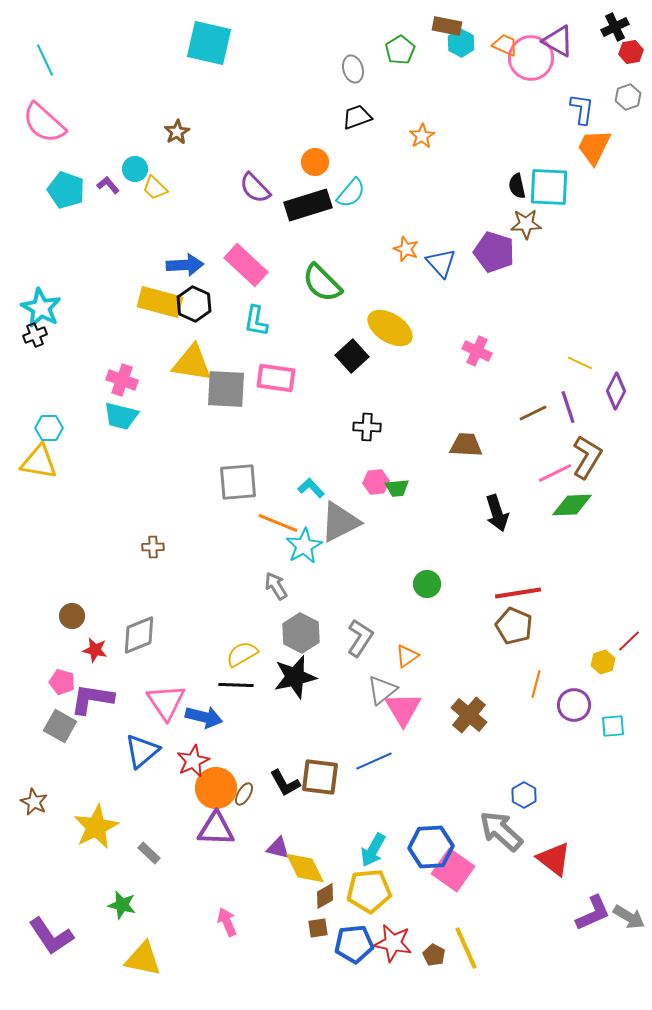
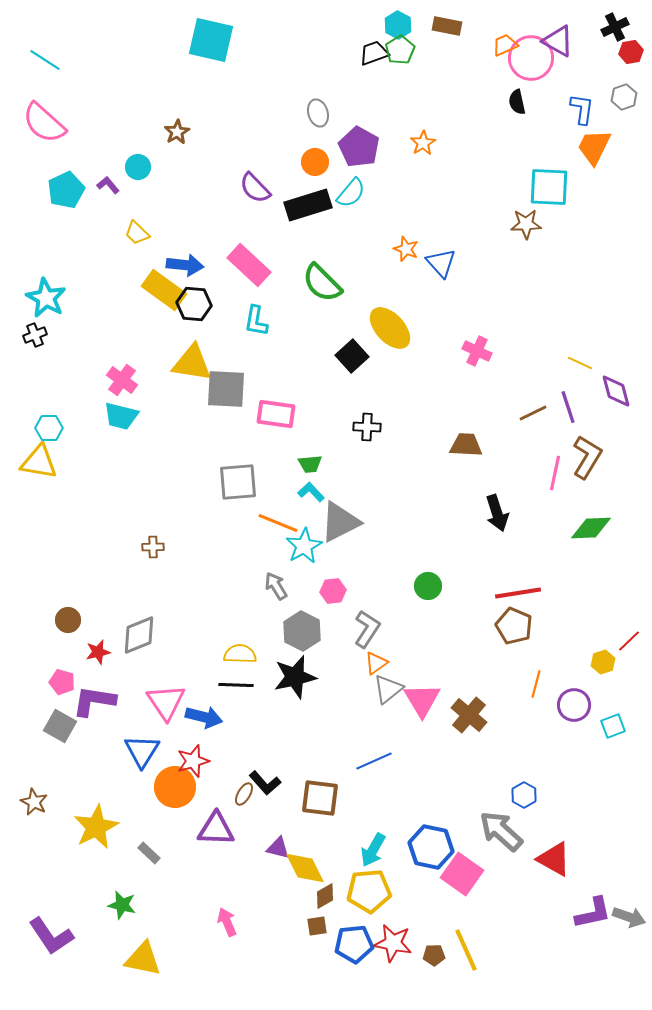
cyan square at (209, 43): moved 2 px right, 3 px up
cyan hexagon at (461, 43): moved 63 px left, 18 px up
orange trapezoid at (505, 45): rotated 48 degrees counterclockwise
cyan line at (45, 60): rotated 32 degrees counterclockwise
gray ellipse at (353, 69): moved 35 px left, 44 px down
gray hexagon at (628, 97): moved 4 px left
black trapezoid at (357, 117): moved 17 px right, 64 px up
orange star at (422, 136): moved 1 px right, 7 px down
cyan circle at (135, 169): moved 3 px right, 2 px up
black semicircle at (517, 186): moved 84 px up
yellow trapezoid at (155, 188): moved 18 px left, 45 px down
cyan pentagon at (66, 190): rotated 27 degrees clockwise
purple pentagon at (494, 252): moved 135 px left, 105 px up; rotated 12 degrees clockwise
blue arrow at (185, 265): rotated 9 degrees clockwise
pink rectangle at (246, 265): moved 3 px right
yellow rectangle at (160, 302): moved 4 px right, 12 px up; rotated 21 degrees clockwise
black hexagon at (194, 304): rotated 20 degrees counterclockwise
cyan star at (41, 308): moved 5 px right, 10 px up
yellow ellipse at (390, 328): rotated 15 degrees clockwise
pink rectangle at (276, 378): moved 36 px down
pink cross at (122, 380): rotated 16 degrees clockwise
purple diamond at (616, 391): rotated 42 degrees counterclockwise
pink line at (555, 473): rotated 52 degrees counterclockwise
pink hexagon at (376, 482): moved 43 px left, 109 px down
cyan L-shape at (311, 488): moved 4 px down
green trapezoid at (397, 488): moved 87 px left, 24 px up
green diamond at (572, 505): moved 19 px right, 23 px down
green circle at (427, 584): moved 1 px right, 2 px down
brown circle at (72, 616): moved 4 px left, 4 px down
gray hexagon at (301, 633): moved 1 px right, 2 px up
gray L-shape at (360, 638): moved 7 px right, 9 px up
red star at (95, 650): moved 3 px right, 2 px down; rotated 25 degrees counterclockwise
yellow semicircle at (242, 654): moved 2 px left; rotated 32 degrees clockwise
orange triangle at (407, 656): moved 31 px left, 7 px down
gray triangle at (382, 690): moved 6 px right, 1 px up
purple L-shape at (92, 699): moved 2 px right, 2 px down
pink triangle at (403, 709): moved 19 px right, 9 px up
cyan square at (613, 726): rotated 15 degrees counterclockwise
blue triangle at (142, 751): rotated 18 degrees counterclockwise
red star at (193, 761): rotated 8 degrees clockwise
brown square at (320, 777): moved 21 px down
black L-shape at (285, 783): moved 20 px left; rotated 12 degrees counterclockwise
orange circle at (216, 788): moved 41 px left, 1 px up
blue hexagon at (431, 847): rotated 15 degrees clockwise
red triangle at (554, 859): rotated 9 degrees counterclockwise
pink square at (453, 870): moved 9 px right, 4 px down
purple L-shape at (593, 913): rotated 12 degrees clockwise
gray arrow at (629, 917): rotated 12 degrees counterclockwise
brown square at (318, 928): moved 1 px left, 2 px up
yellow line at (466, 948): moved 2 px down
brown pentagon at (434, 955): rotated 30 degrees counterclockwise
